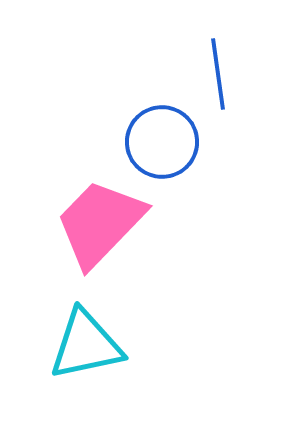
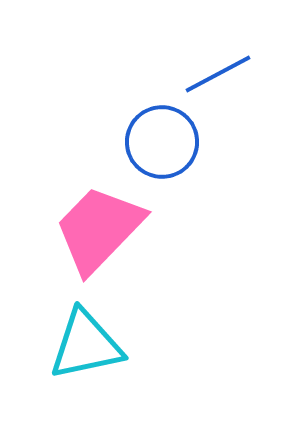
blue line: rotated 70 degrees clockwise
pink trapezoid: moved 1 px left, 6 px down
